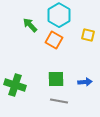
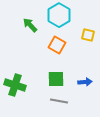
orange square: moved 3 px right, 5 px down
